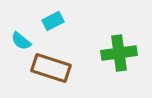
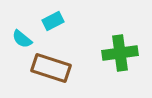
cyan semicircle: moved 1 px right, 2 px up
green cross: moved 1 px right
